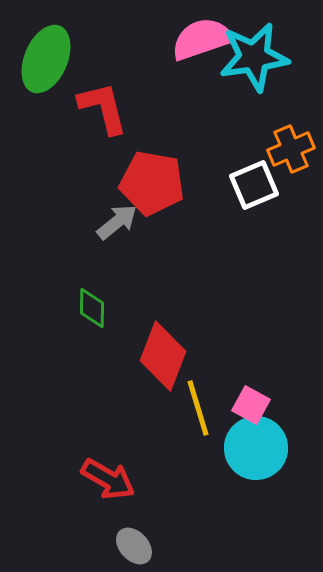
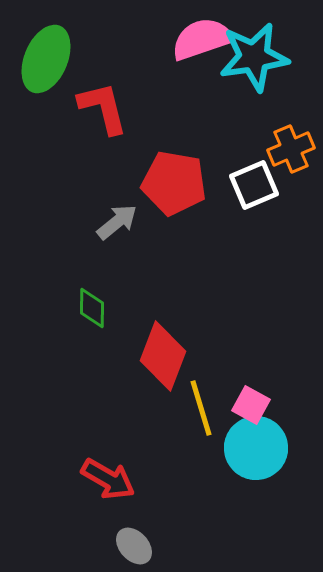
red pentagon: moved 22 px right
yellow line: moved 3 px right
